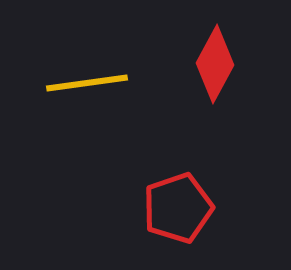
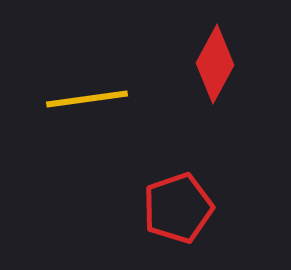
yellow line: moved 16 px down
